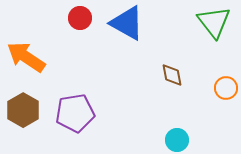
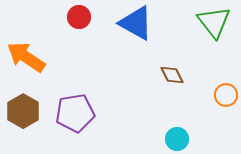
red circle: moved 1 px left, 1 px up
blue triangle: moved 9 px right
brown diamond: rotated 15 degrees counterclockwise
orange circle: moved 7 px down
brown hexagon: moved 1 px down
cyan circle: moved 1 px up
